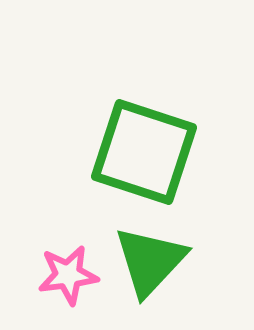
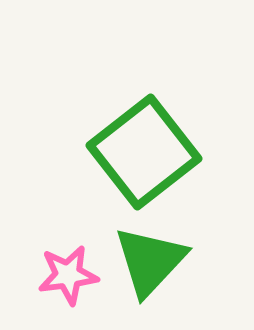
green square: rotated 34 degrees clockwise
